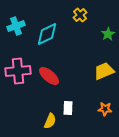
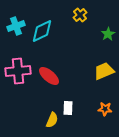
cyan diamond: moved 5 px left, 3 px up
yellow semicircle: moved 2 px right, 1 px up
